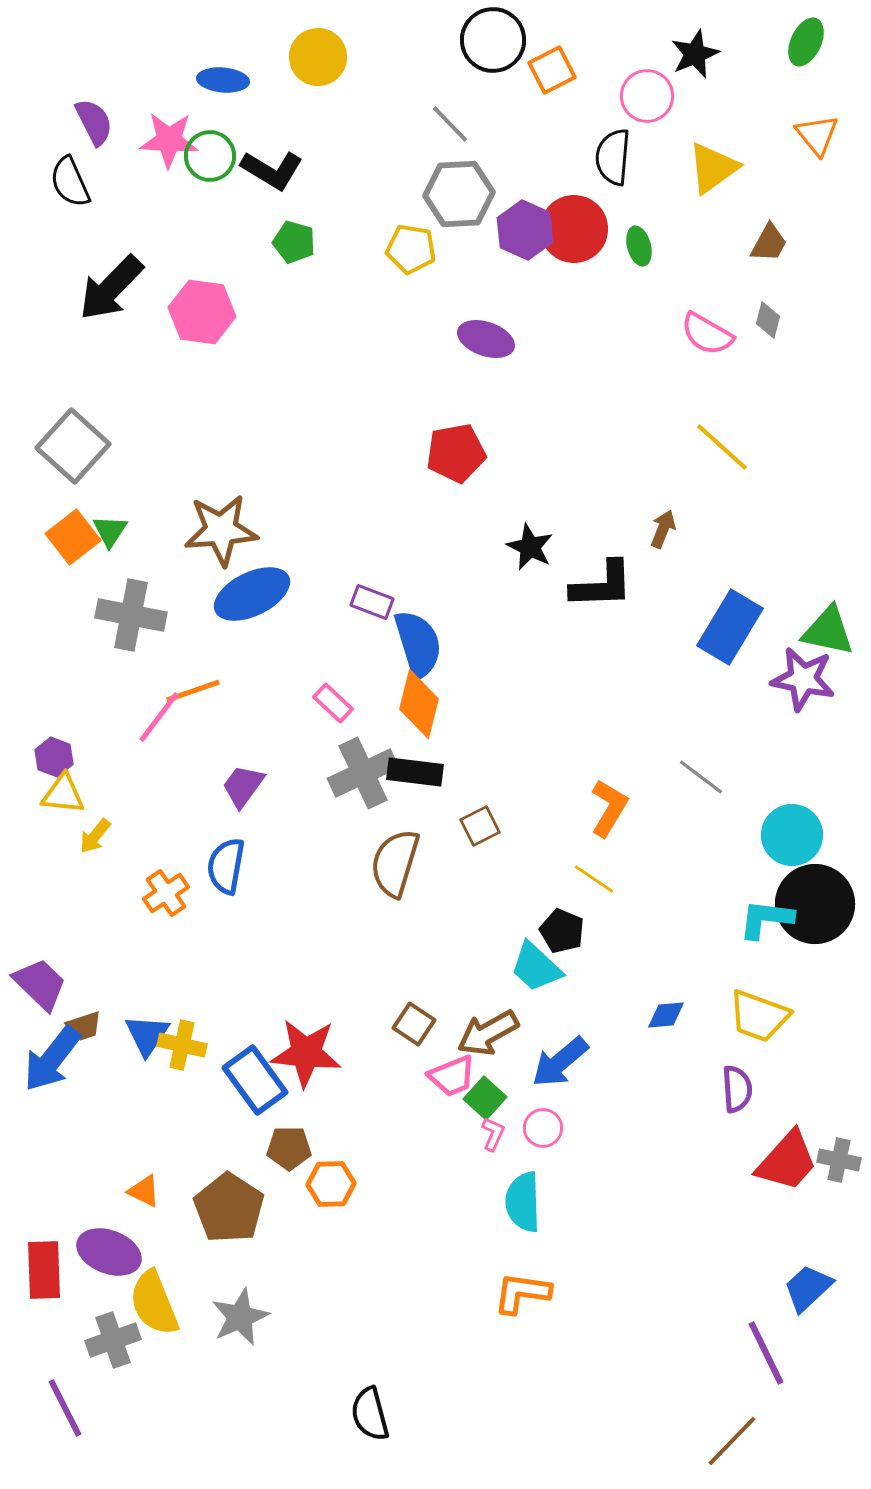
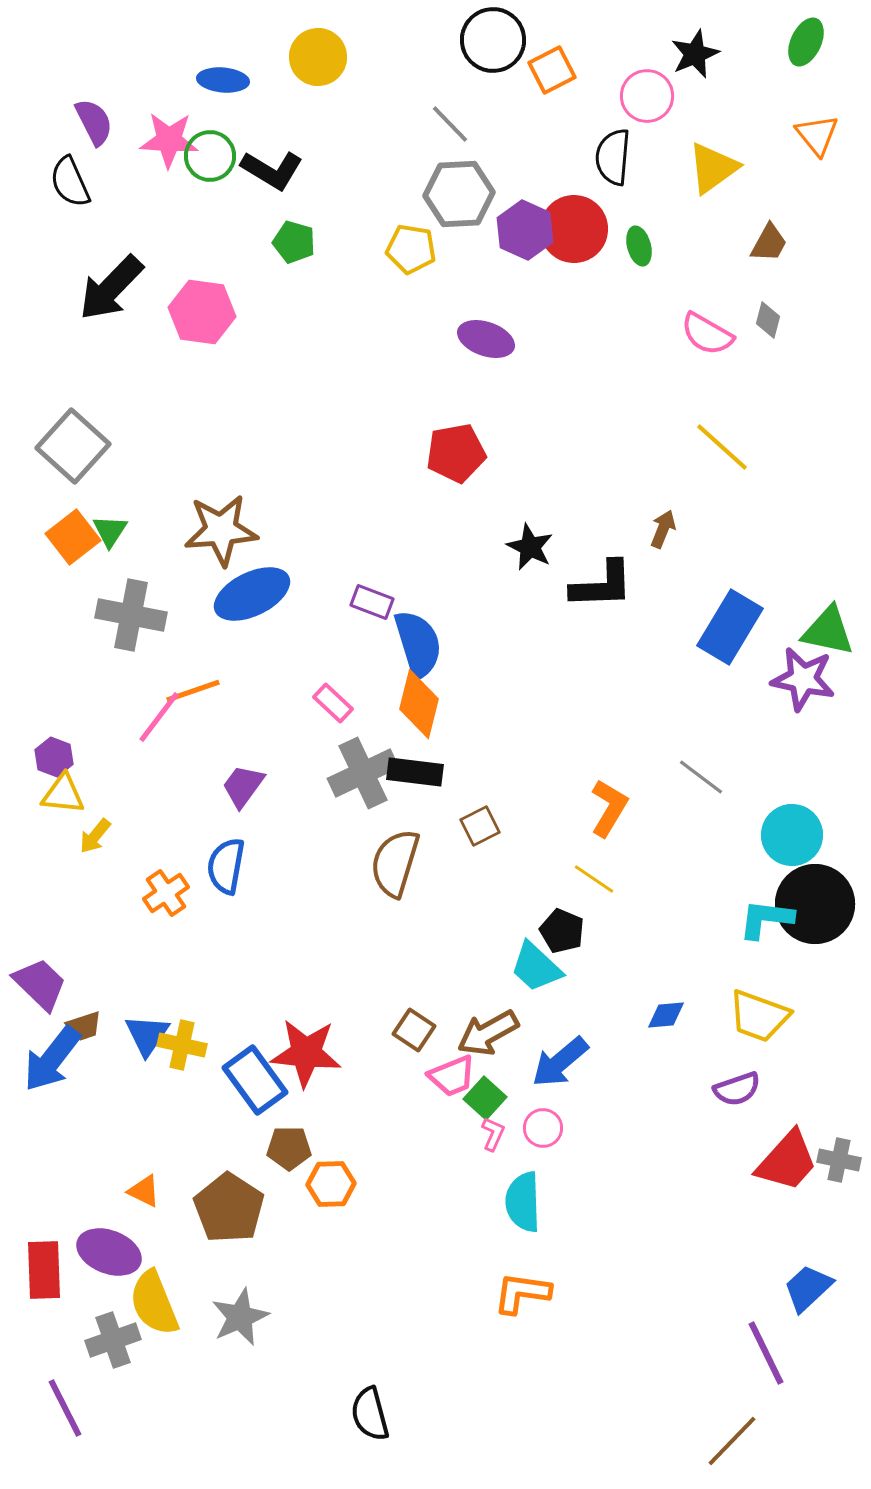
brown square at (414, 1024): moved 6 px down
purple semicircle at (737, 1089): rotated 75 degrees clockwise
